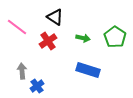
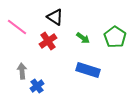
green arrow: rotated 24 degrees clockwise
